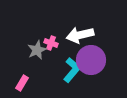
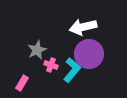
white arrow: moved 3 px right, 8 px up
pink cross: moved 22 px down
purple circle: moved 2 px left, 6 px up
